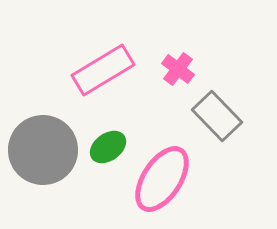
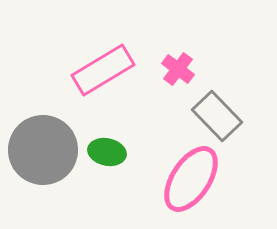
green ellipse: moved 1 px left, 5 px down; rotated 48 degrees clockwise
pink ellipse: moved 29 px right
